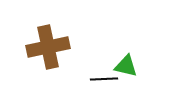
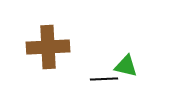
brown cross: rotated 9 degrees clockwise
